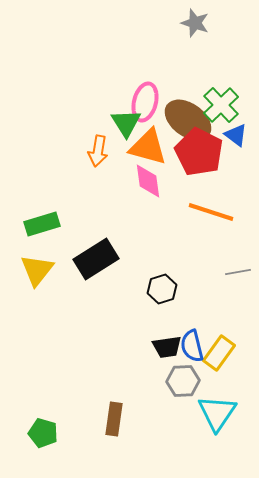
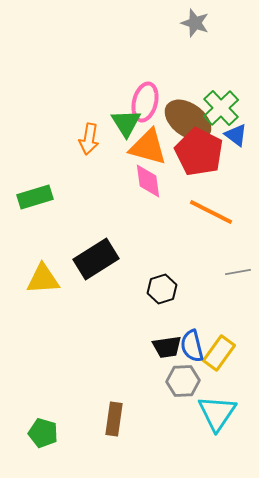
green cross: moved 3 px down
orange arrow: moved 9 px left, 12 px up
orange line: rotated 9 degrees clockwise
green rectangle: moved 7 px left, 27 px up
yellow triangle: moved 6 px right, 9 px down; rotated 48 degrees clockwise
